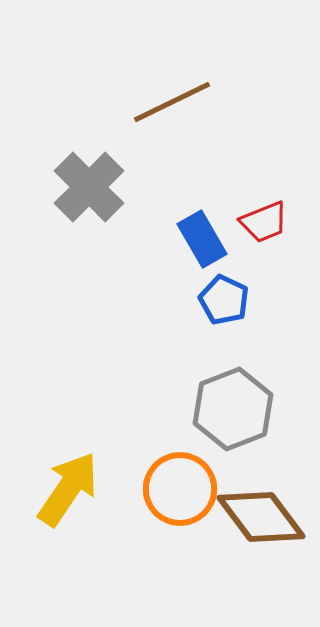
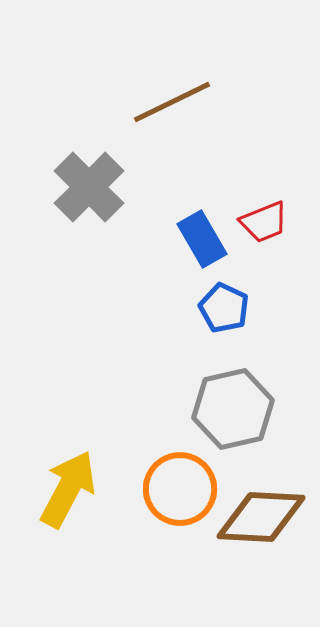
blue pentagon: moved 8 px down
gray hexagon: rotated 8 degrees clockwise
yellow arrow: rotated 6 degrees counterclockwise
brown diamond: rotated 50 degrees counterclockwise
